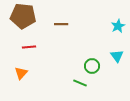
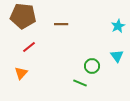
red line: rotated 32 degrees counterclockwise
